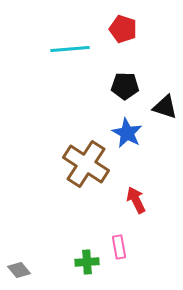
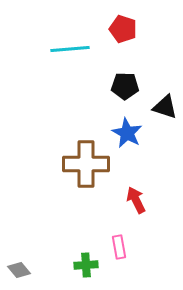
brown cross: rotated 33 degrees counterclockwise
green cross: moved 1 px left, 3 px down
